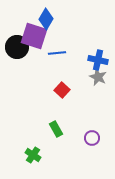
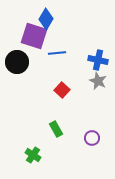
black circle: moved 15 px down
gray star: moved 4 px down
